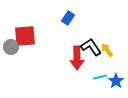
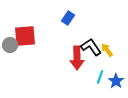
gray circle: moved 1 px left, 2 px up
cyan line: rotated 56 degrees counterclockwise
